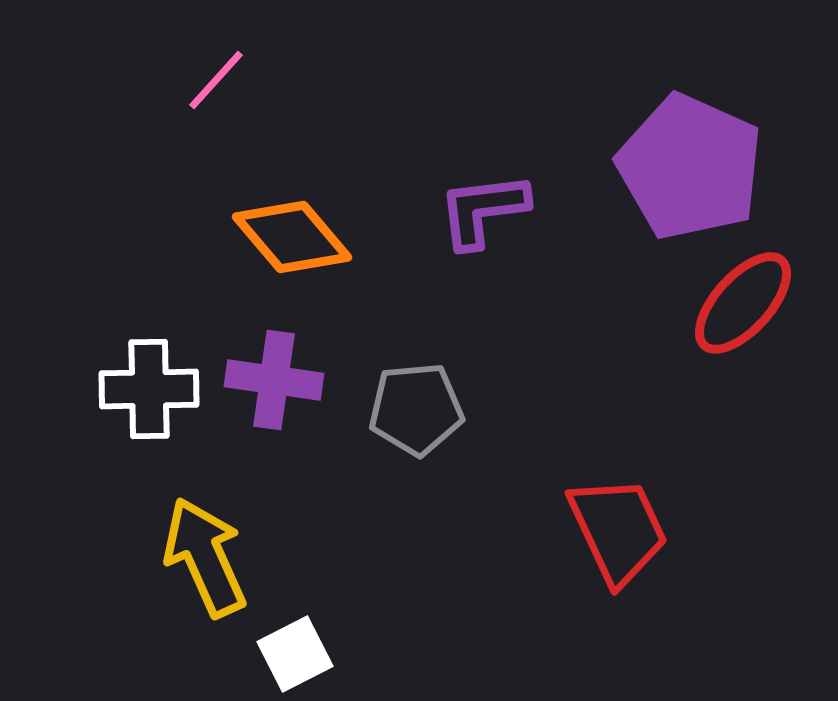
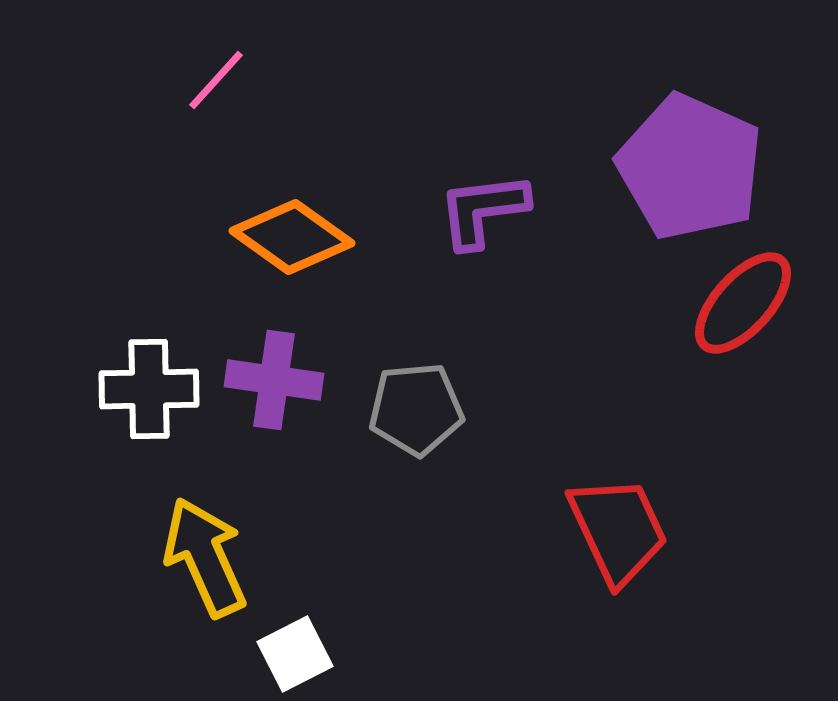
orange diamond: rotated 14 degrees counterclockwise
